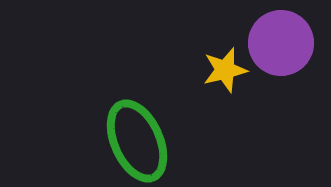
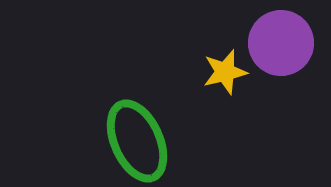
yellow star: moved 2 px down
